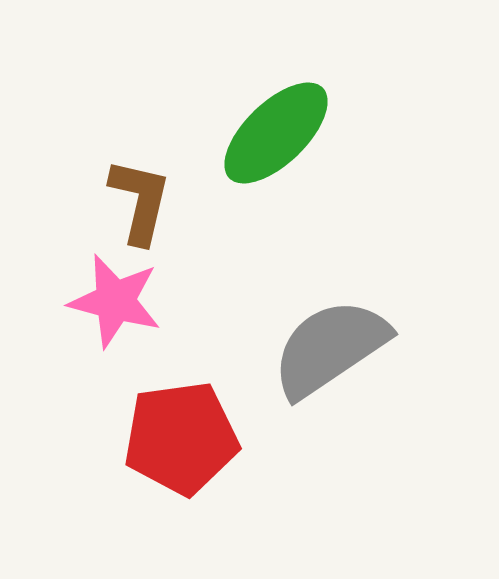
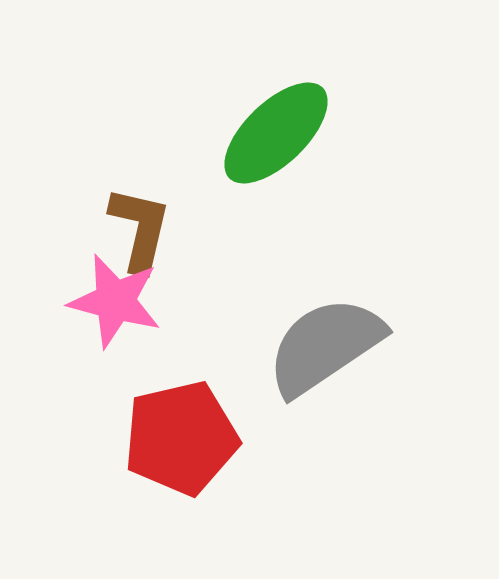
brown L-shape: moved 28 px down
gray semicircle: moved 5 px left, 2 px up
red pentagon: rotated 5 degrees counterclockwise
